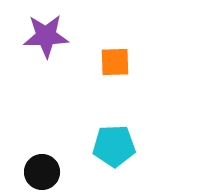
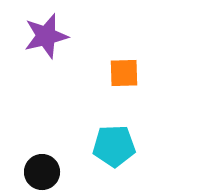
purple star: rotated 12 degrees counterclockwise
orange square: moved 9 px right, 11 px down
